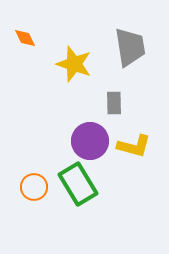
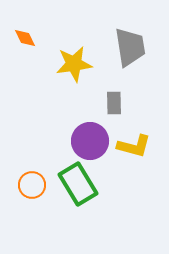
yellow star: rotated 27 degrees counterclockwise
orange circle: moved 2 px left, 2 px up
